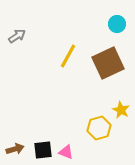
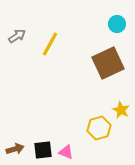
yellow line: moved 18 px left, 12 px up
